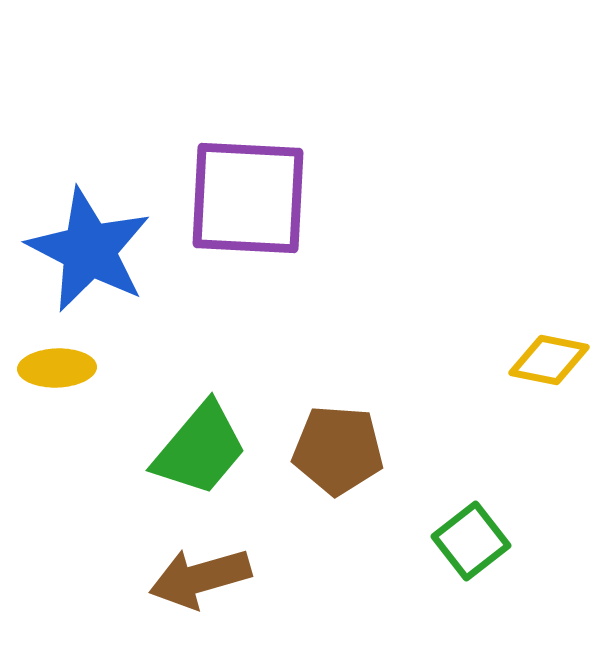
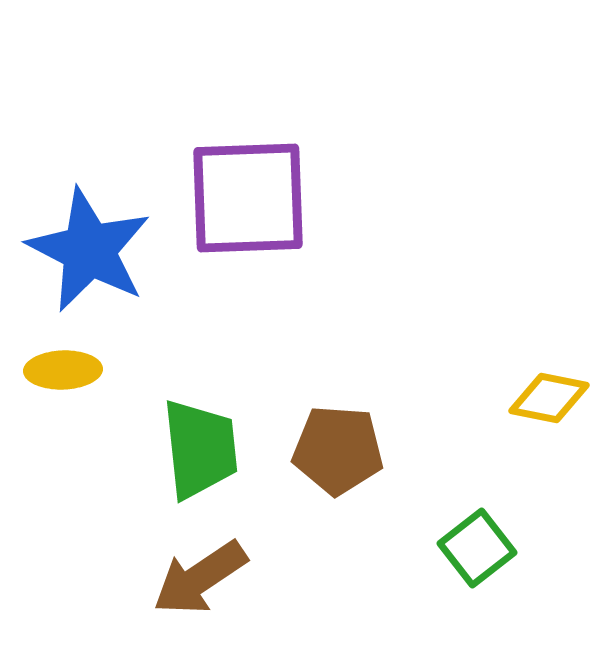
purple square: rotated 5 degrees counterclockwise
yellow diamond: moved 38 px down
yellow ellipse: moved 6 px right, 2 px down
green trapezoid: rotated 46 degrees counterclockwise
green square: moved 6 px right, 7 px down
brown arrow: rotated 18 degrees counterclockwise
